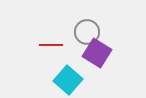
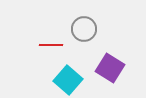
gray circle: moved 3 px left, 3 px up
purple square: moved 13 px right, 15 px down
